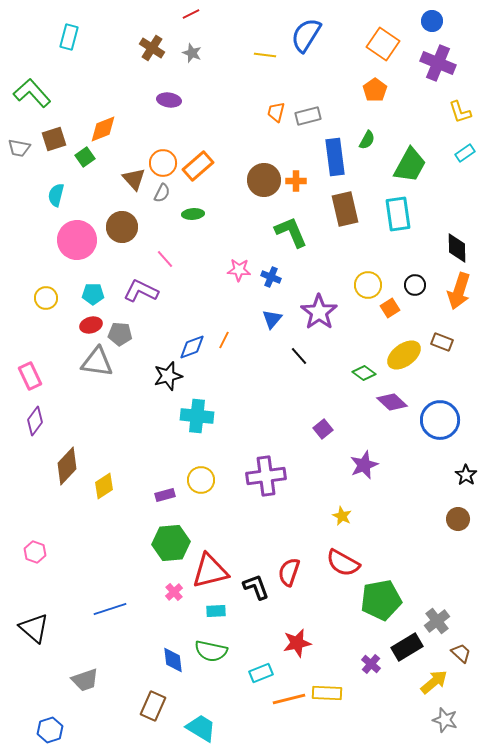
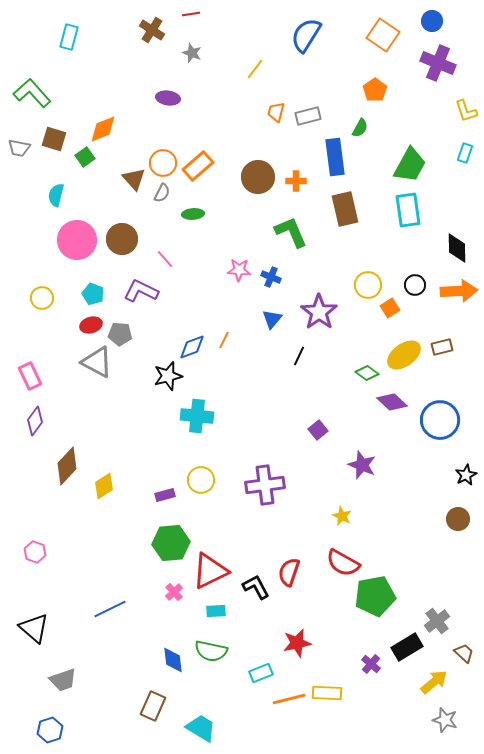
red line at (191, 14): rotated 18 degrees clockwise
orange square at (383, 44): moved 9 px up
brown cross at (152, 48): moved 18 px up
yellow line at (265, 55): moved 10 px left, 14 px down; rotated 60 degrees counterclockwise
purple ellipse at (169, 100): moved 1 px left, 2 px up
yellow L-shape at (460, 112): moved 6 px right, 1 px up
brown square at (54, 139): rotated 35 degrees clockwise
green semicircle at (367, 140): moved 7 px left, 12 px up
cyan rectangle at (465, 153): rotated 36 degrees counterclockwise
brown circle at (264, 180): moved 6 px left, 3 px up
cyan rectangle at (398, 214): moved 10 px right, 4 px up
brown circle at (122, 227): moved 12 px down
orange arrow at (459, 291): rotated 111 degrees counterclockwise
cyan pentagon at (93, 294): rotated 20 degrees clockwise
yellow circle at (46, 298): moved 4 px left
brown rectangle at (442, 342): moved 5 px down; rotated 35 degrees counterclockwise
black line at (299, 356): rotated 66 degrees clockwise
gray triangle at (97, 362): rotated 20 degrees clockwise
green diamond at (364, 373): moved 3 px right
purple square at (323, 429): moved 5 px left, 1 px down
purple star at (364, 465): moved 2 px left; rotated 28 degrees counterclockwise
black star at (466, 475): rotated 10 degrees clockwise
purple cross at (266, 476): moved 1 px left, 9 px down
red triangle at (210, 571): rotated 12 degrees counterclockwise
black L-shape at (256, 587): rotated 8 degrees counterclockwise
green pentagon at (381, 600): moved 6 px left, 4 px up
blue line at (110, 609): rotated 8 degrees counterclockwise
brown trapezoid at (461, 653): moved 3 px right
gray trapezoid at (85, 680): moved 22 px left
